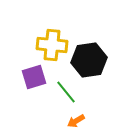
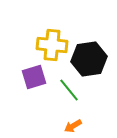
black hexagon: moved 1 px up
green line: moved 3 px right, 2 px up
orange arrow: moved 3 px left, 5 px down
